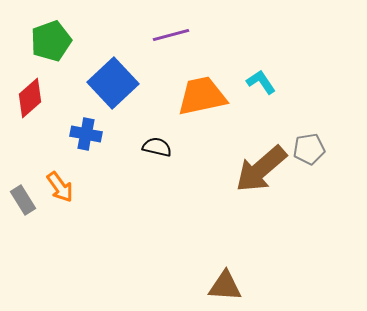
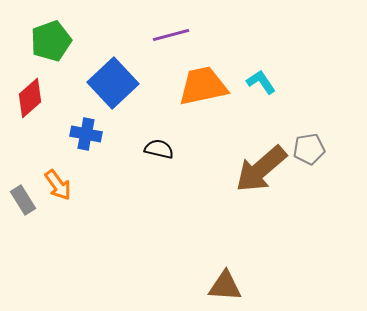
orange trapezoid: moved 1 px right, 10 px up
black semicircle: moved 2 px right, 2 px down
orange arrow: moved 2 px left, 2 px up
